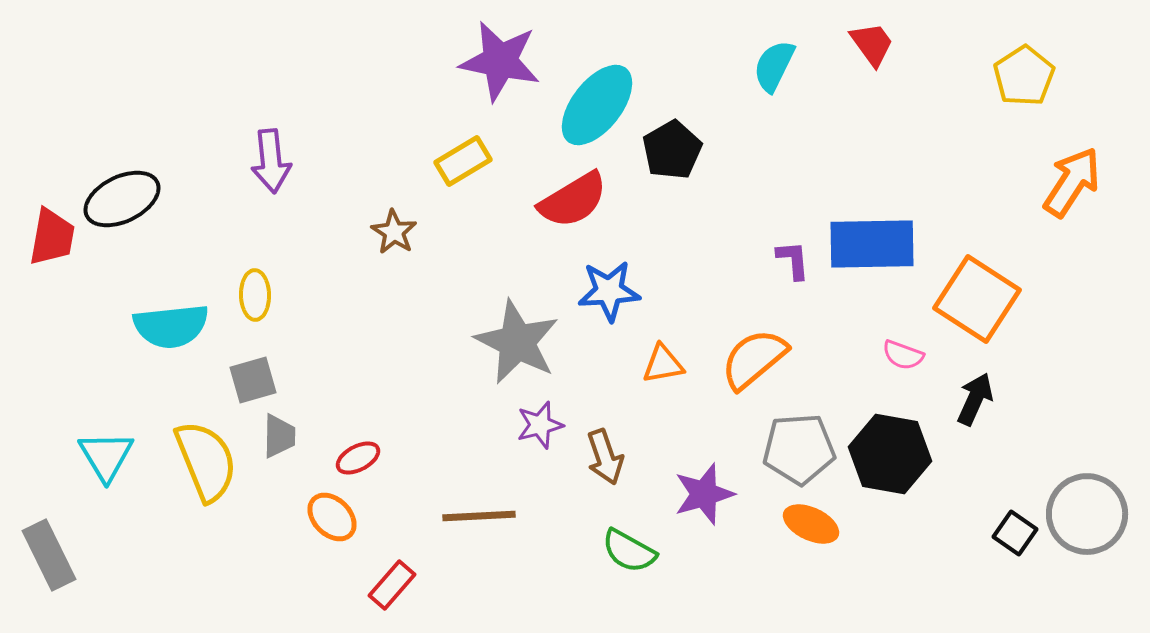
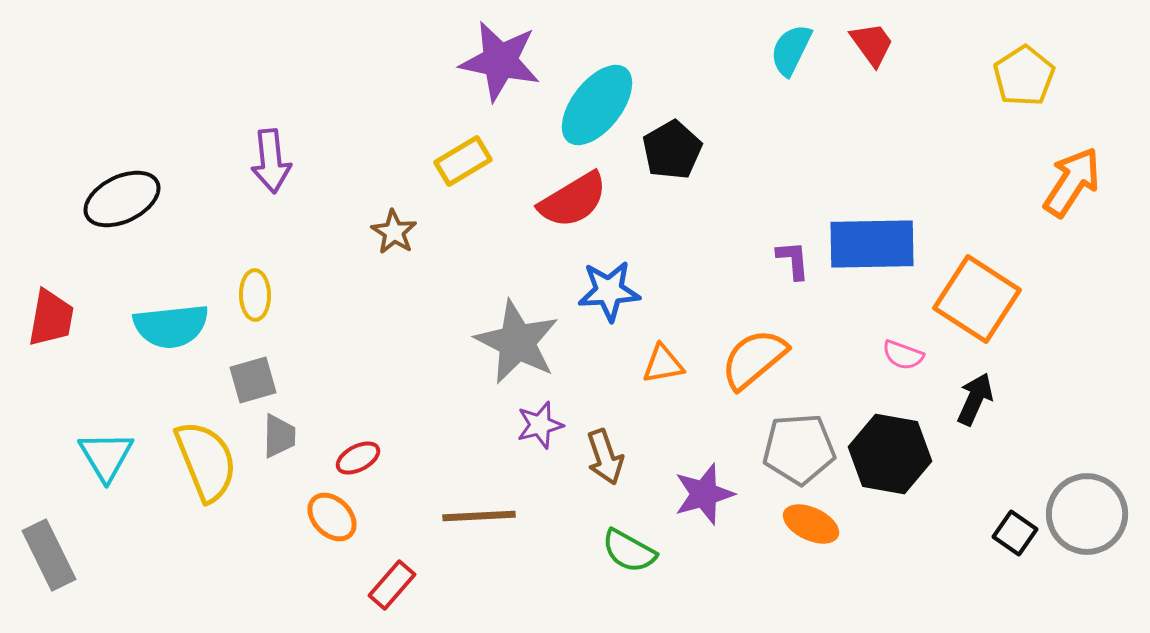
cyan semicircle at (774, 66): moved 17 px right, 16 px up
red trapezoid at (52, 237): moved 1 px left, 81 px down
